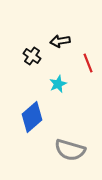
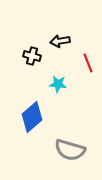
black cross: rotated 18 degrees counterclockwise
cyan star: rotated 30 degrees clockwise
